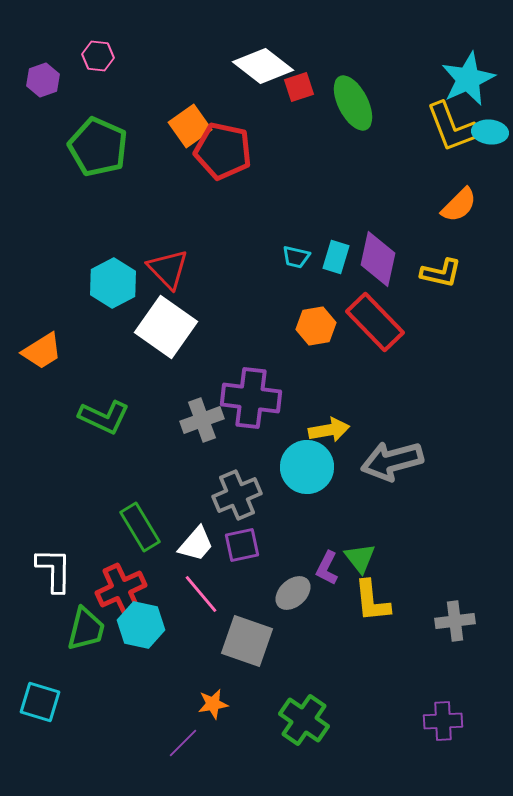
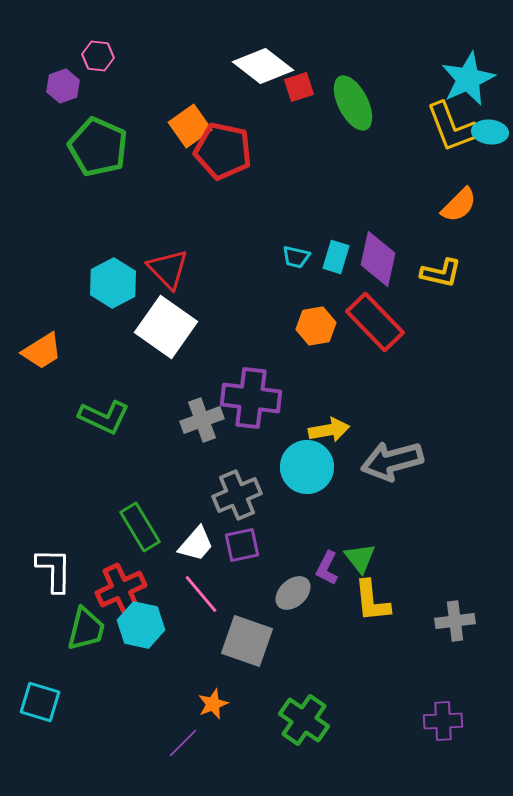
purple hexagon at (43, 80): moved 20 px right, 6 px down
orange star at (213, 704): rotated 12 degrees counterclockwise
